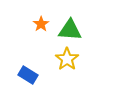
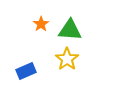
blue rectangle: moved 2 px left, 4 px up; rotated 54 degrees counterclockwise
